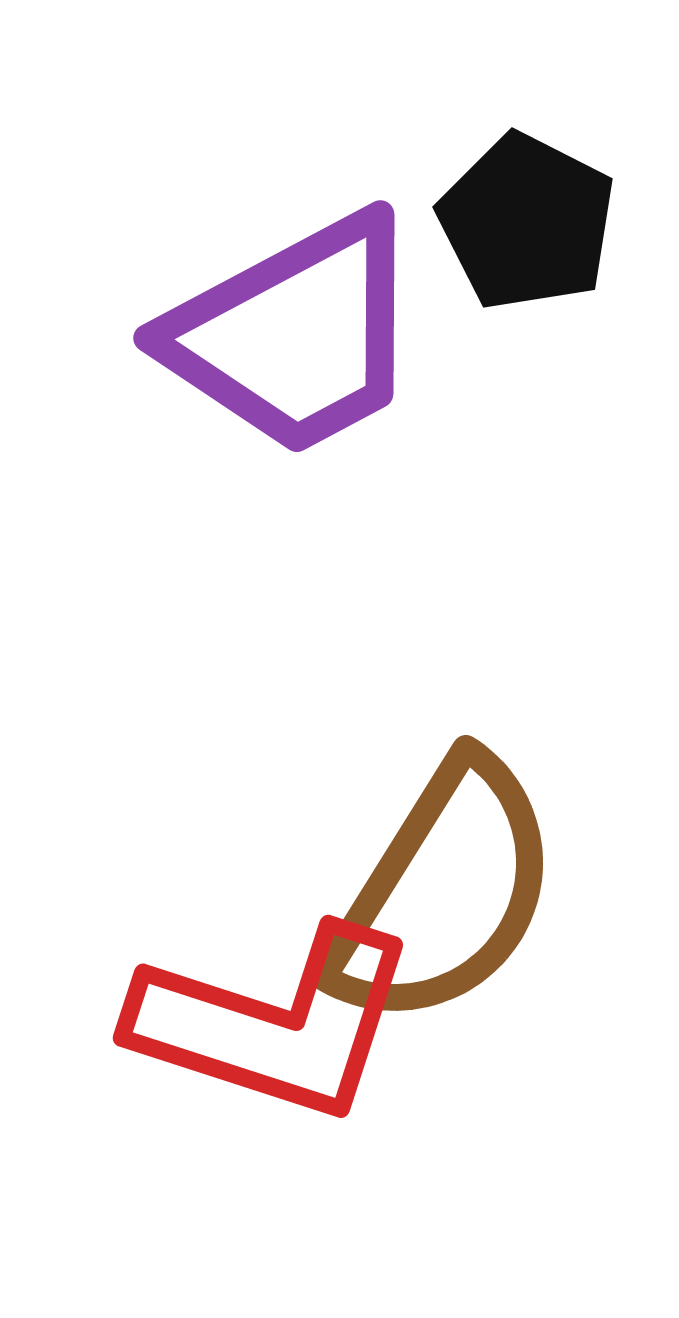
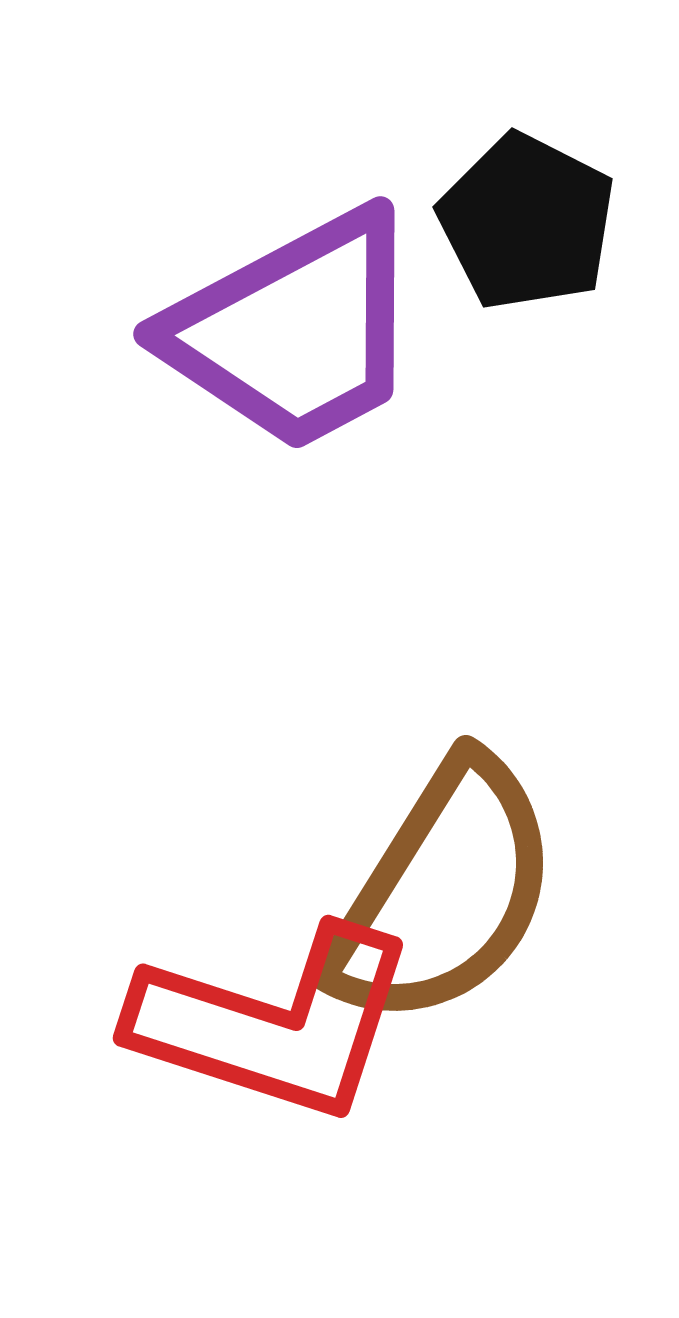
purple trapezoid: moved 4 px up
